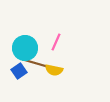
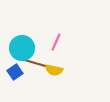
cyan circle: moved 3 px left
blue square: moved 4 px left, 1 px down
